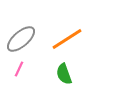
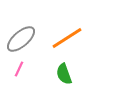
orange line: moved 1 px up
